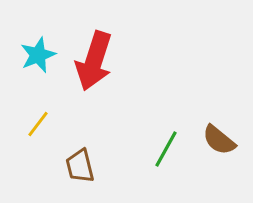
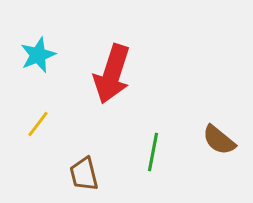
red arrow: moved 18 px right, 13 px down
green line: moved 13 px left, 3 px down; rotated 18 degrees counterclockwise
brown trapezoid: moved 4 px right, 8 px down
